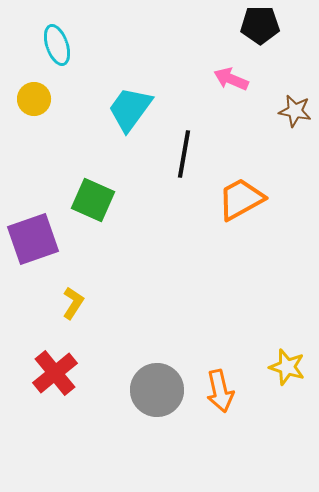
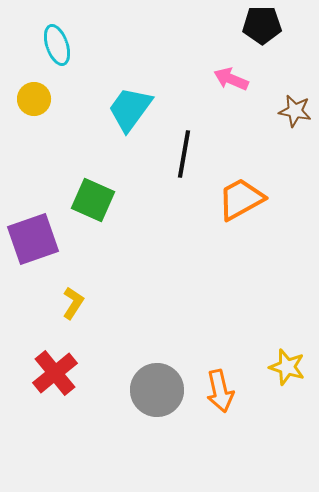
black pentagon: moved 2 px right
